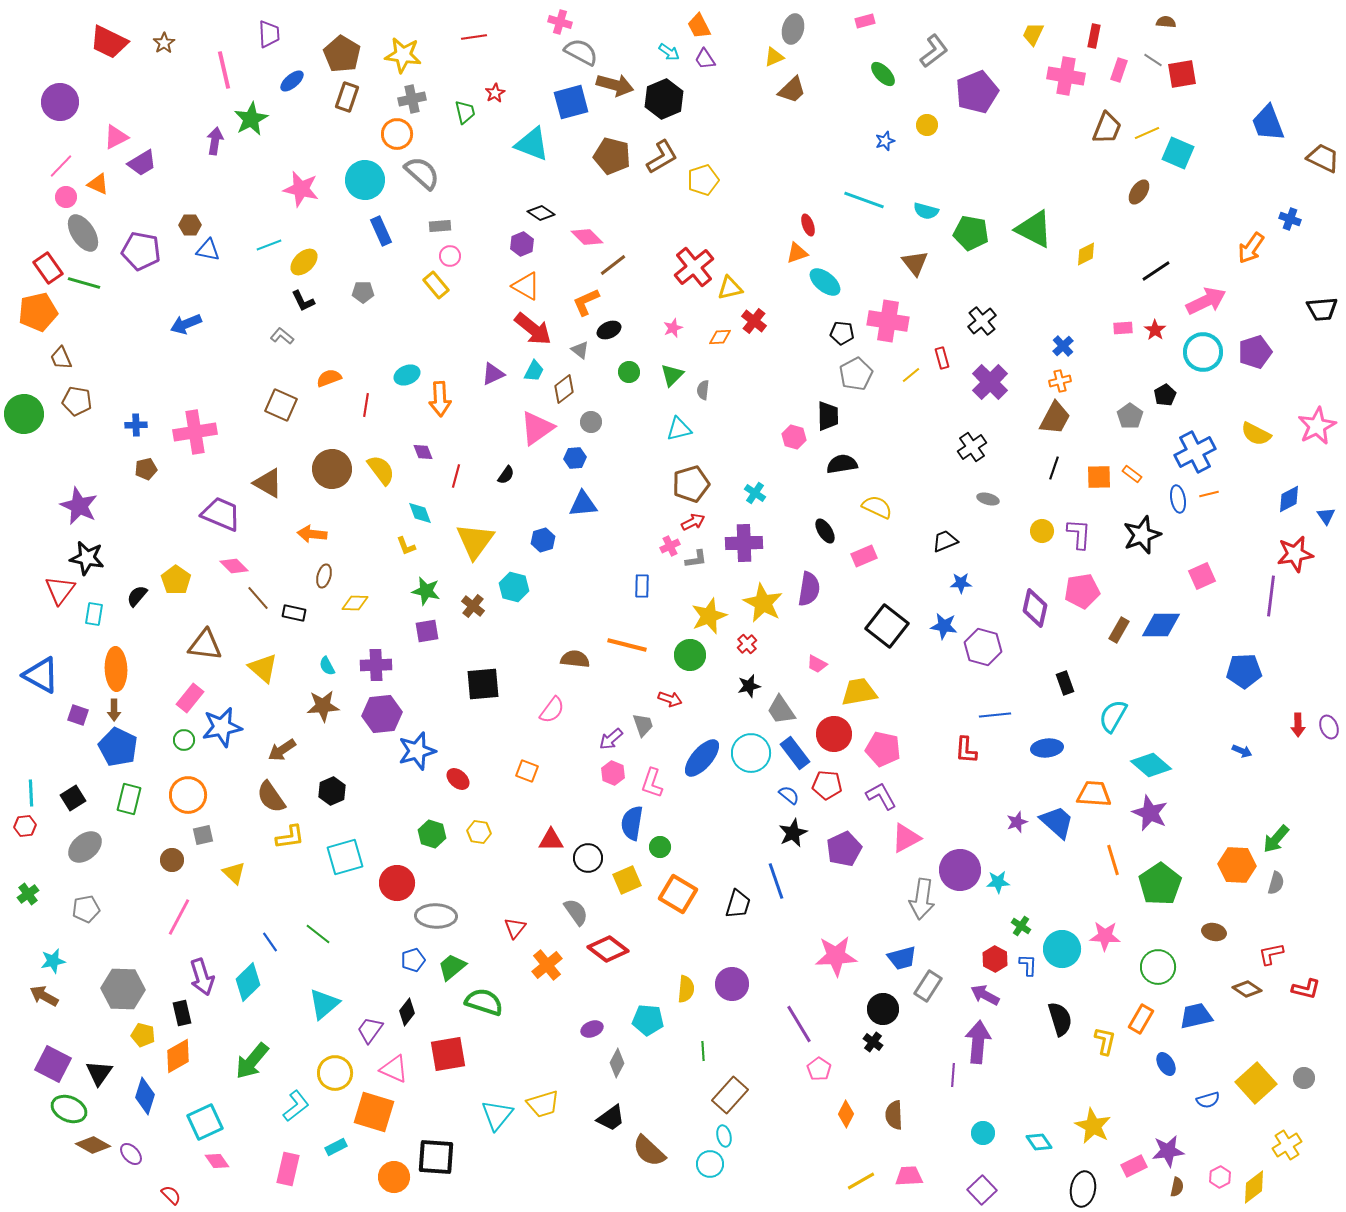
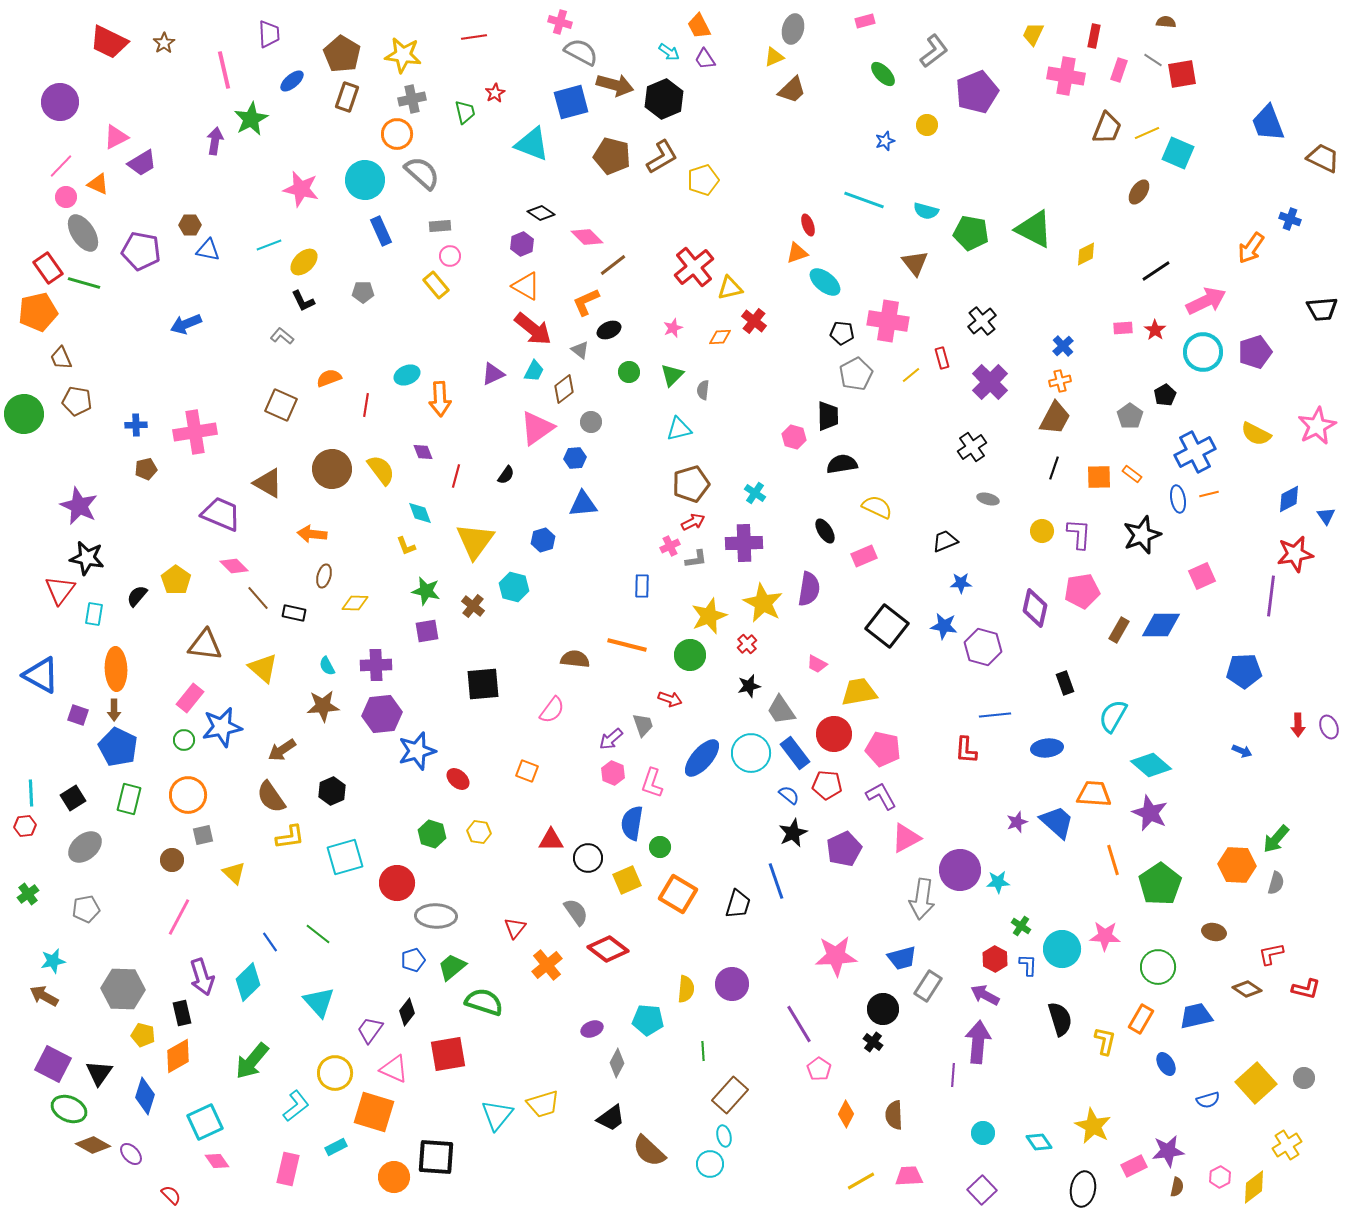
cyan triangle at (324, 1004): moved 5 px left, 2 px up; rotated 32 degrees counterclockwise
